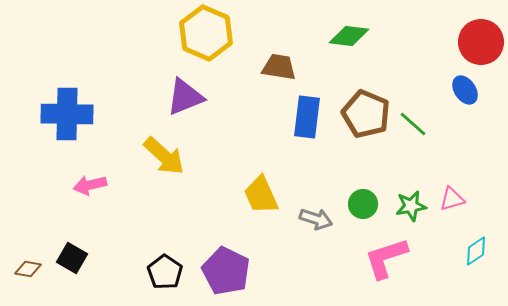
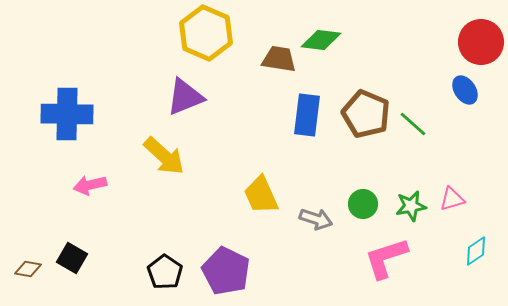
green diamond: moved 28 px left, 4 px down
brown trapezoid: moved 8 px up
blue rectangle: moved 2 px up
